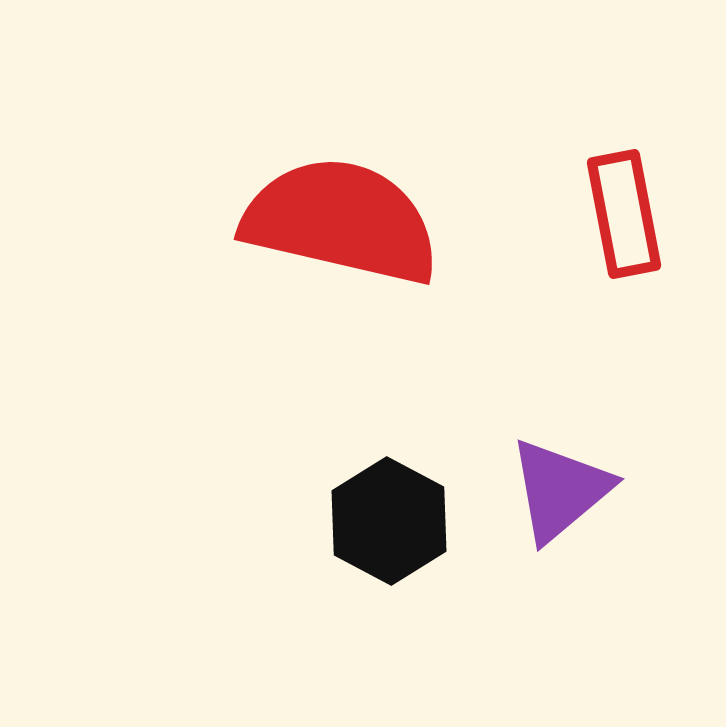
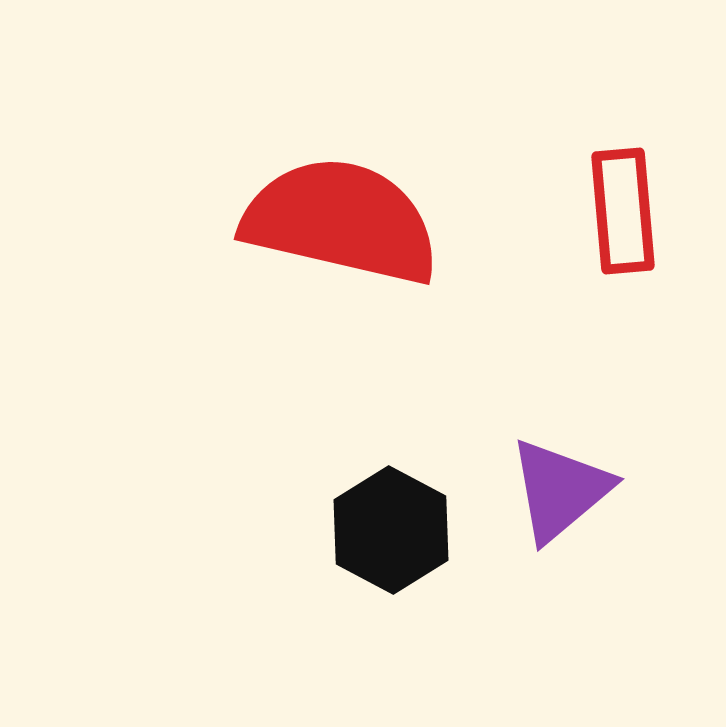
red rectangle: moved 1 px left, 3 px up; rotated 6 degrees clockwise
black hexagon: moved 2 px right, 9 px down
